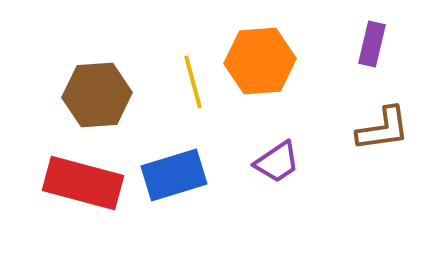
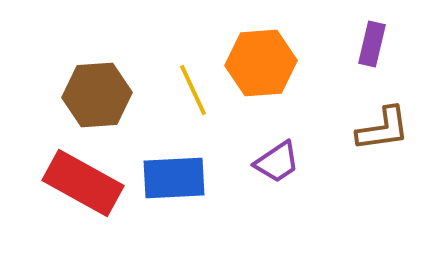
orange hexagon: moved 1 px right, 2 px down
yellow line: moved 8 px down; rotated 10 degrees counterclockwise
blue rectangle: moved 3 px down; rotated 14 degrees clockwise
red rectangle: rotated 14 degrees clockwise
